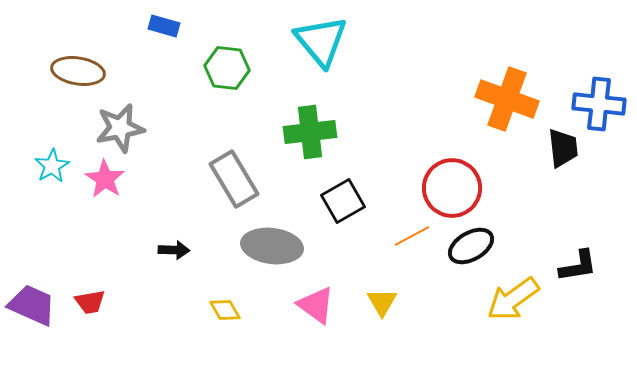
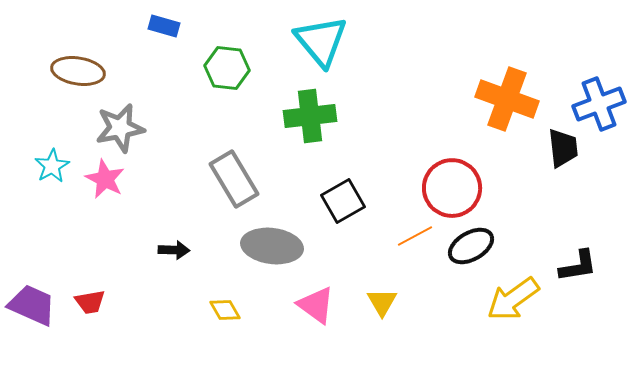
blue cross: rotated 27 degrees counterclockwise
green cross: moved 16 px up
pink star: rotated 6 degrees counterclockwise
orange line: moved 3 px right
